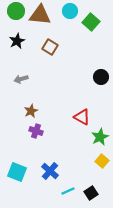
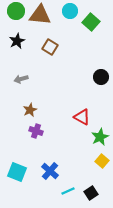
brown star: moved 1 px left, 1 px up
